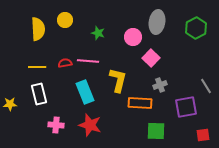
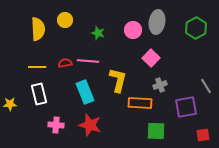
pink circle: moved 7 px up
